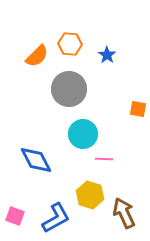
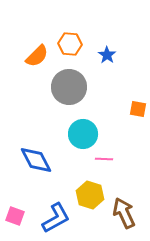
gray circle: moved 2 px up
